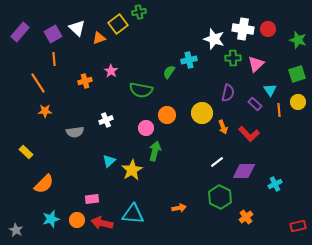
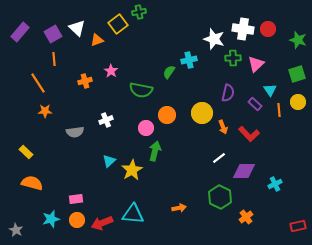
orange triangle at (99, 38): moved 2 px left, 2 px down
white line at (217, 162): moved 2 px right, 4 px up
orange semicircle at (44, 184): moved 12 px left, 1 px up; rotated 120 degrees counterclockwise
pink rectangle at (92, 199): moved 16 px left
red arrow at (102, 223): rotated 35 degrees counterclockwise
